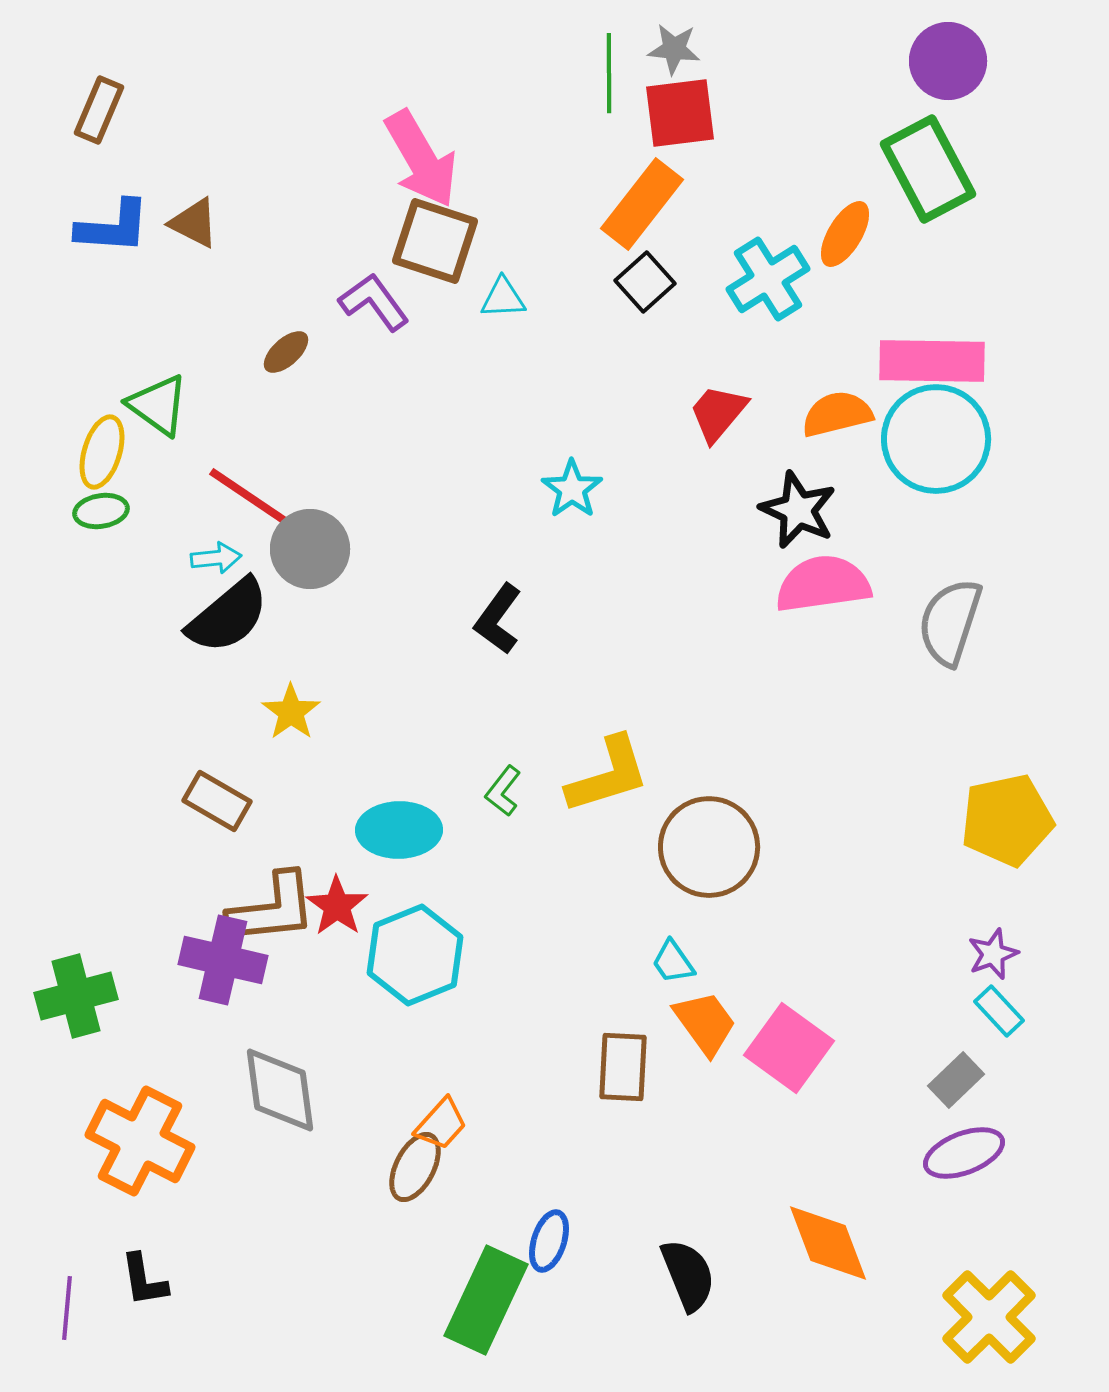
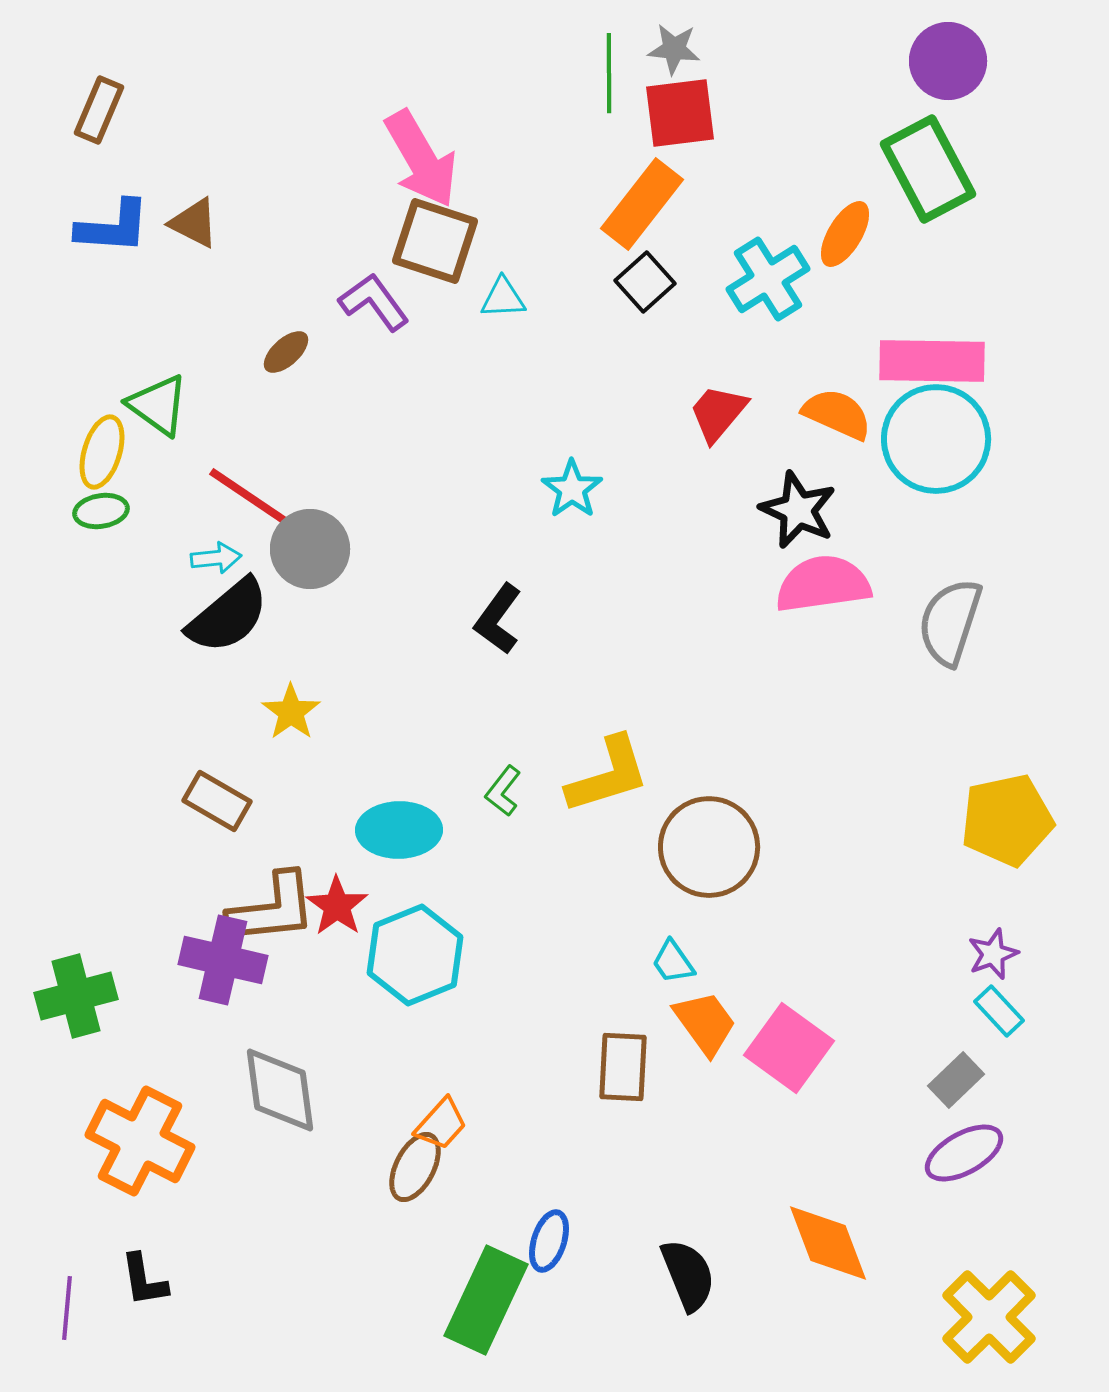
orange semicircle at (837, 414): rotated 38 degrees clockwise
purple ellipse at (964, 1153): rotated 8 degrees counterclockwise
